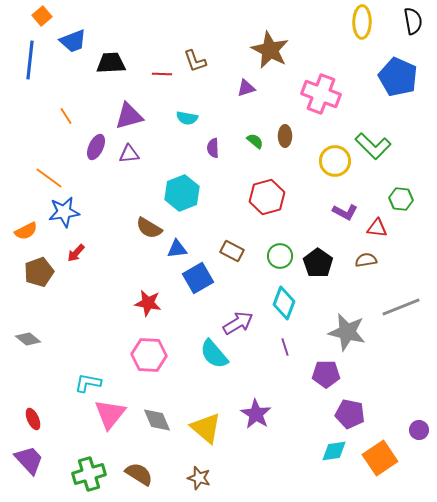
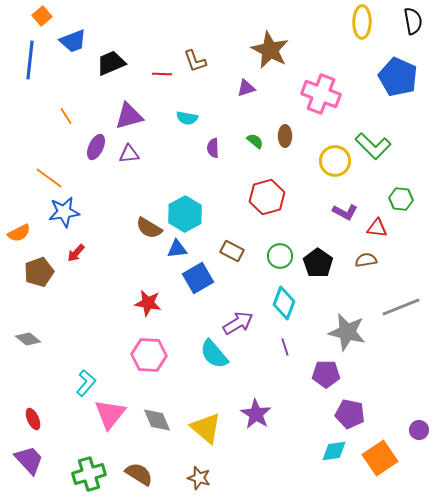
black trapezoid at (111, 63): rotated 20 degrees counterclockwise
cyan hexagon at (182, 193): moved 3 px right, 21 px down; rotated 8 degrees counterclockwise
orange semicircle at (26, 231): moved 7 px left, 2 px down
cyan L-shape at (88, 383): moved 2 px left; rotated 120 degrees clockwise
